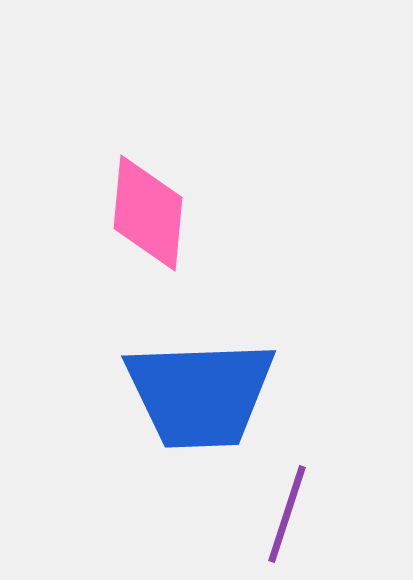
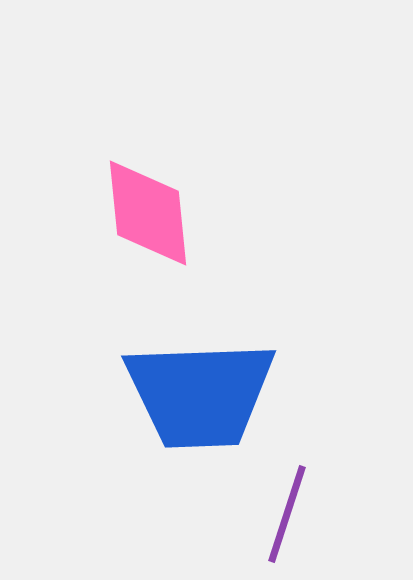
pink diamond: rotated 11 degrees counterclockwise
